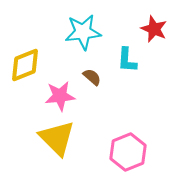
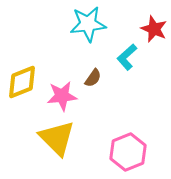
cyan star: moved 5 px right, 8 px up
cyan L-shape: moved 3 px up; rotated 44 degrees clockwise
yellow diamond: moved 3 px left, 17 px down
brown semicircle: moved 1 px right, 1 px down; rotated 84 degrees clockwise
pink star: moved 2 px right
